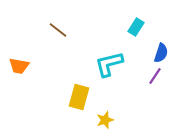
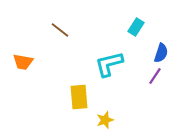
brown line: moved 2 px right
orange trapezoid: moved 4 px right, 4 px up
yellow rectangle: rotated 20 degrees counterclockwise
